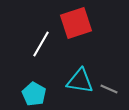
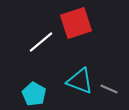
white line: moved 2 px up; rotated 20 degrees clockwise
cyan triangle: rotated 12 degrees clockwise
